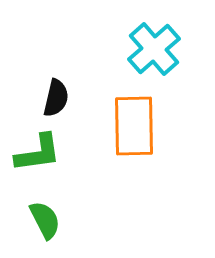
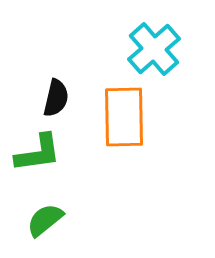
orange rectangle: moved 10 px left, 9 px up
green semicircle: rotated 102 degrees counterclockwise
